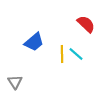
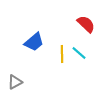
cyan line: moved 3 px right, 1 px up
gray triangle: rotated 35 degrees clockwise
